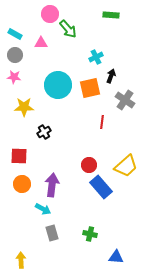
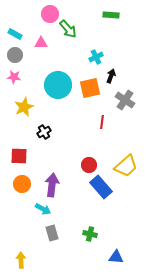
yellow star: rotated 24 degrees counterclockwise
